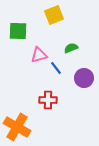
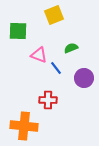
pink triangle: rotated 36 degrees clockwise
orange cross: moved 7 px right, 1 px up; rotated 24 degrees counterclockwise
